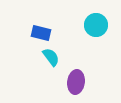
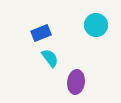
blue rectangle: rotated 36 degrees counterclockwise
cyan semicircle: moved 1 px left, 1 px down
